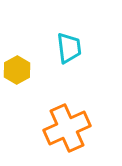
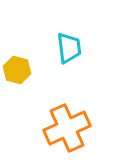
yellow hexagon: rotated 16 degrees counterclockwise
